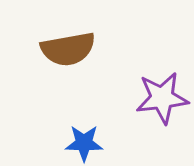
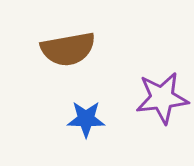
blue star: moved 2 px right, 24 px up
